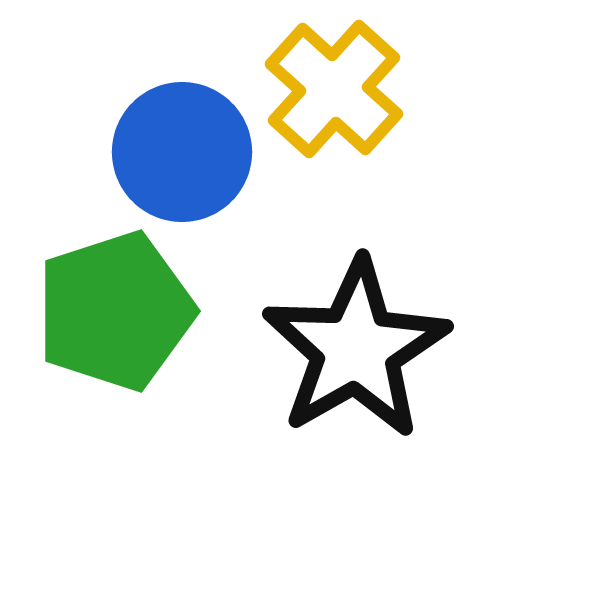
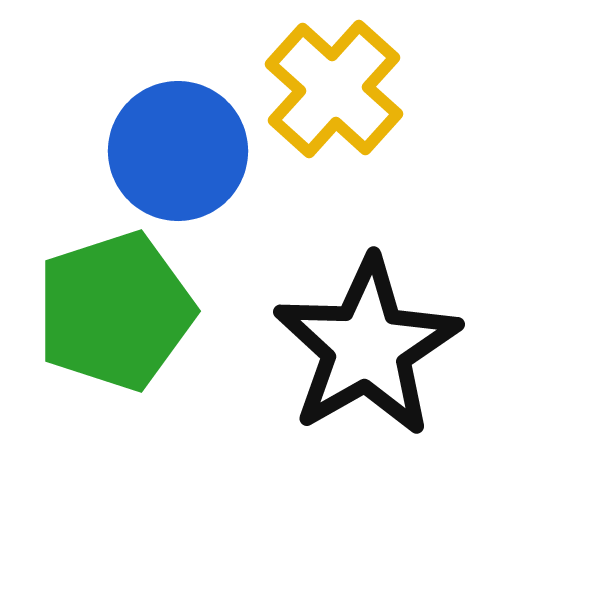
blue circle: moved 4 px left, 1 px up
black star: moved 11 px right, 2 px up
